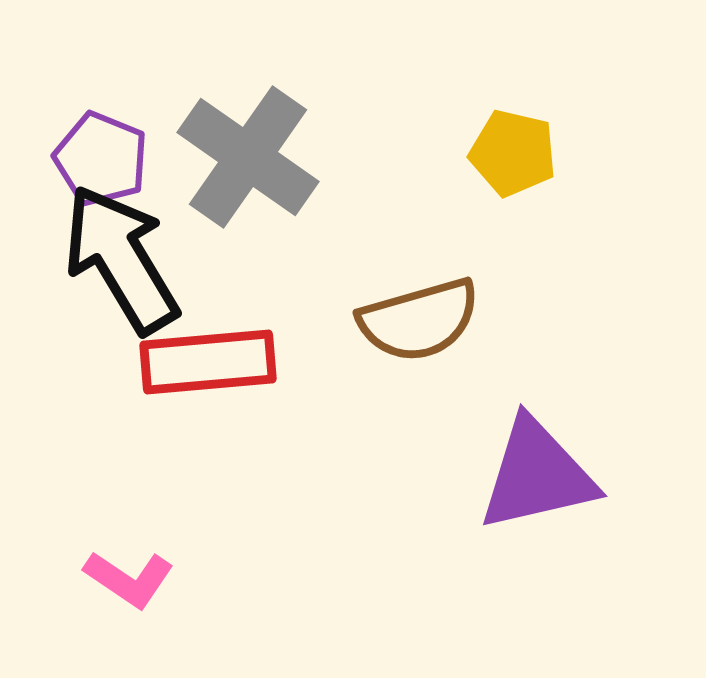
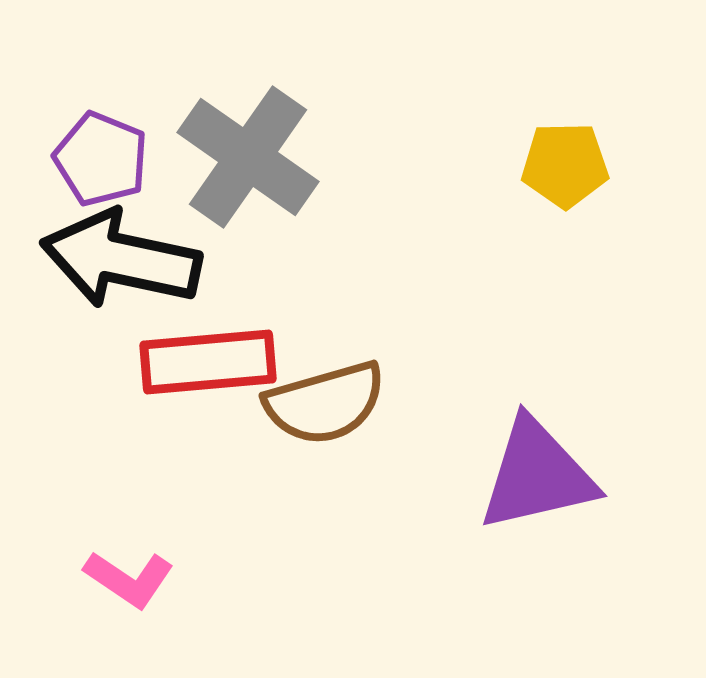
yellow pentagon: moved 52 px right, 12 px down; rotated 14 degrees counterclockwise
black arrow: rotated 47 degrees counterclockwise
brown semicircle: moved 94 px left, 83 px down
